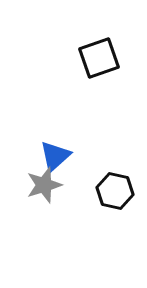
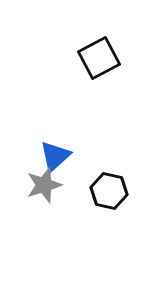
black square: rotated 9 degrees counterclockwise
black hexagon: moved 6 px left
